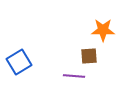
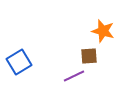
orange star: moved 1 px down; rotated 15 degrees clockwise
purple line: rotated 30 degrees counterclockwise
